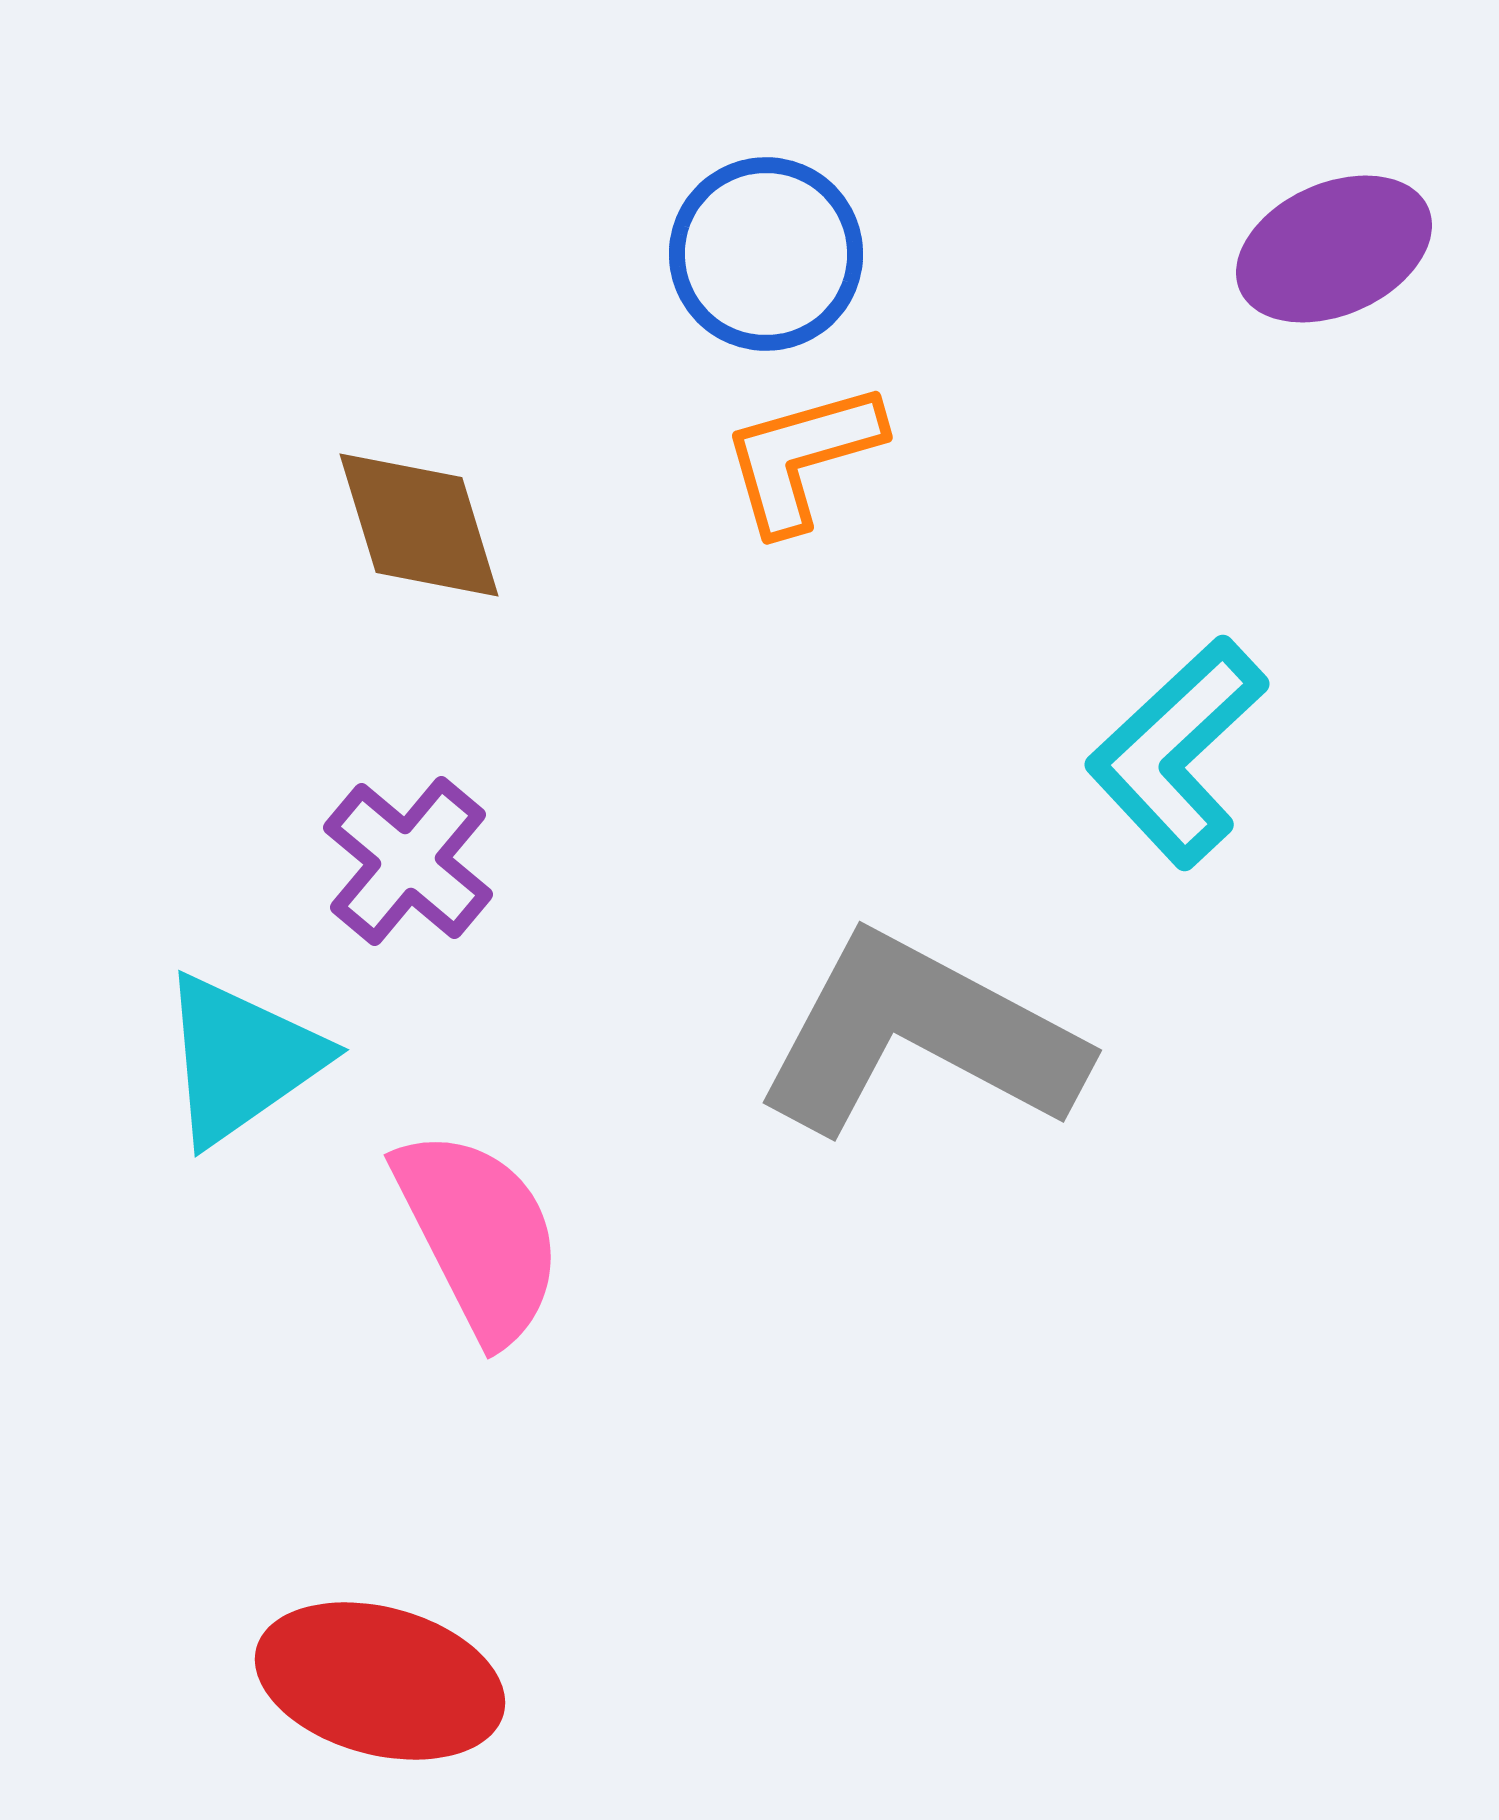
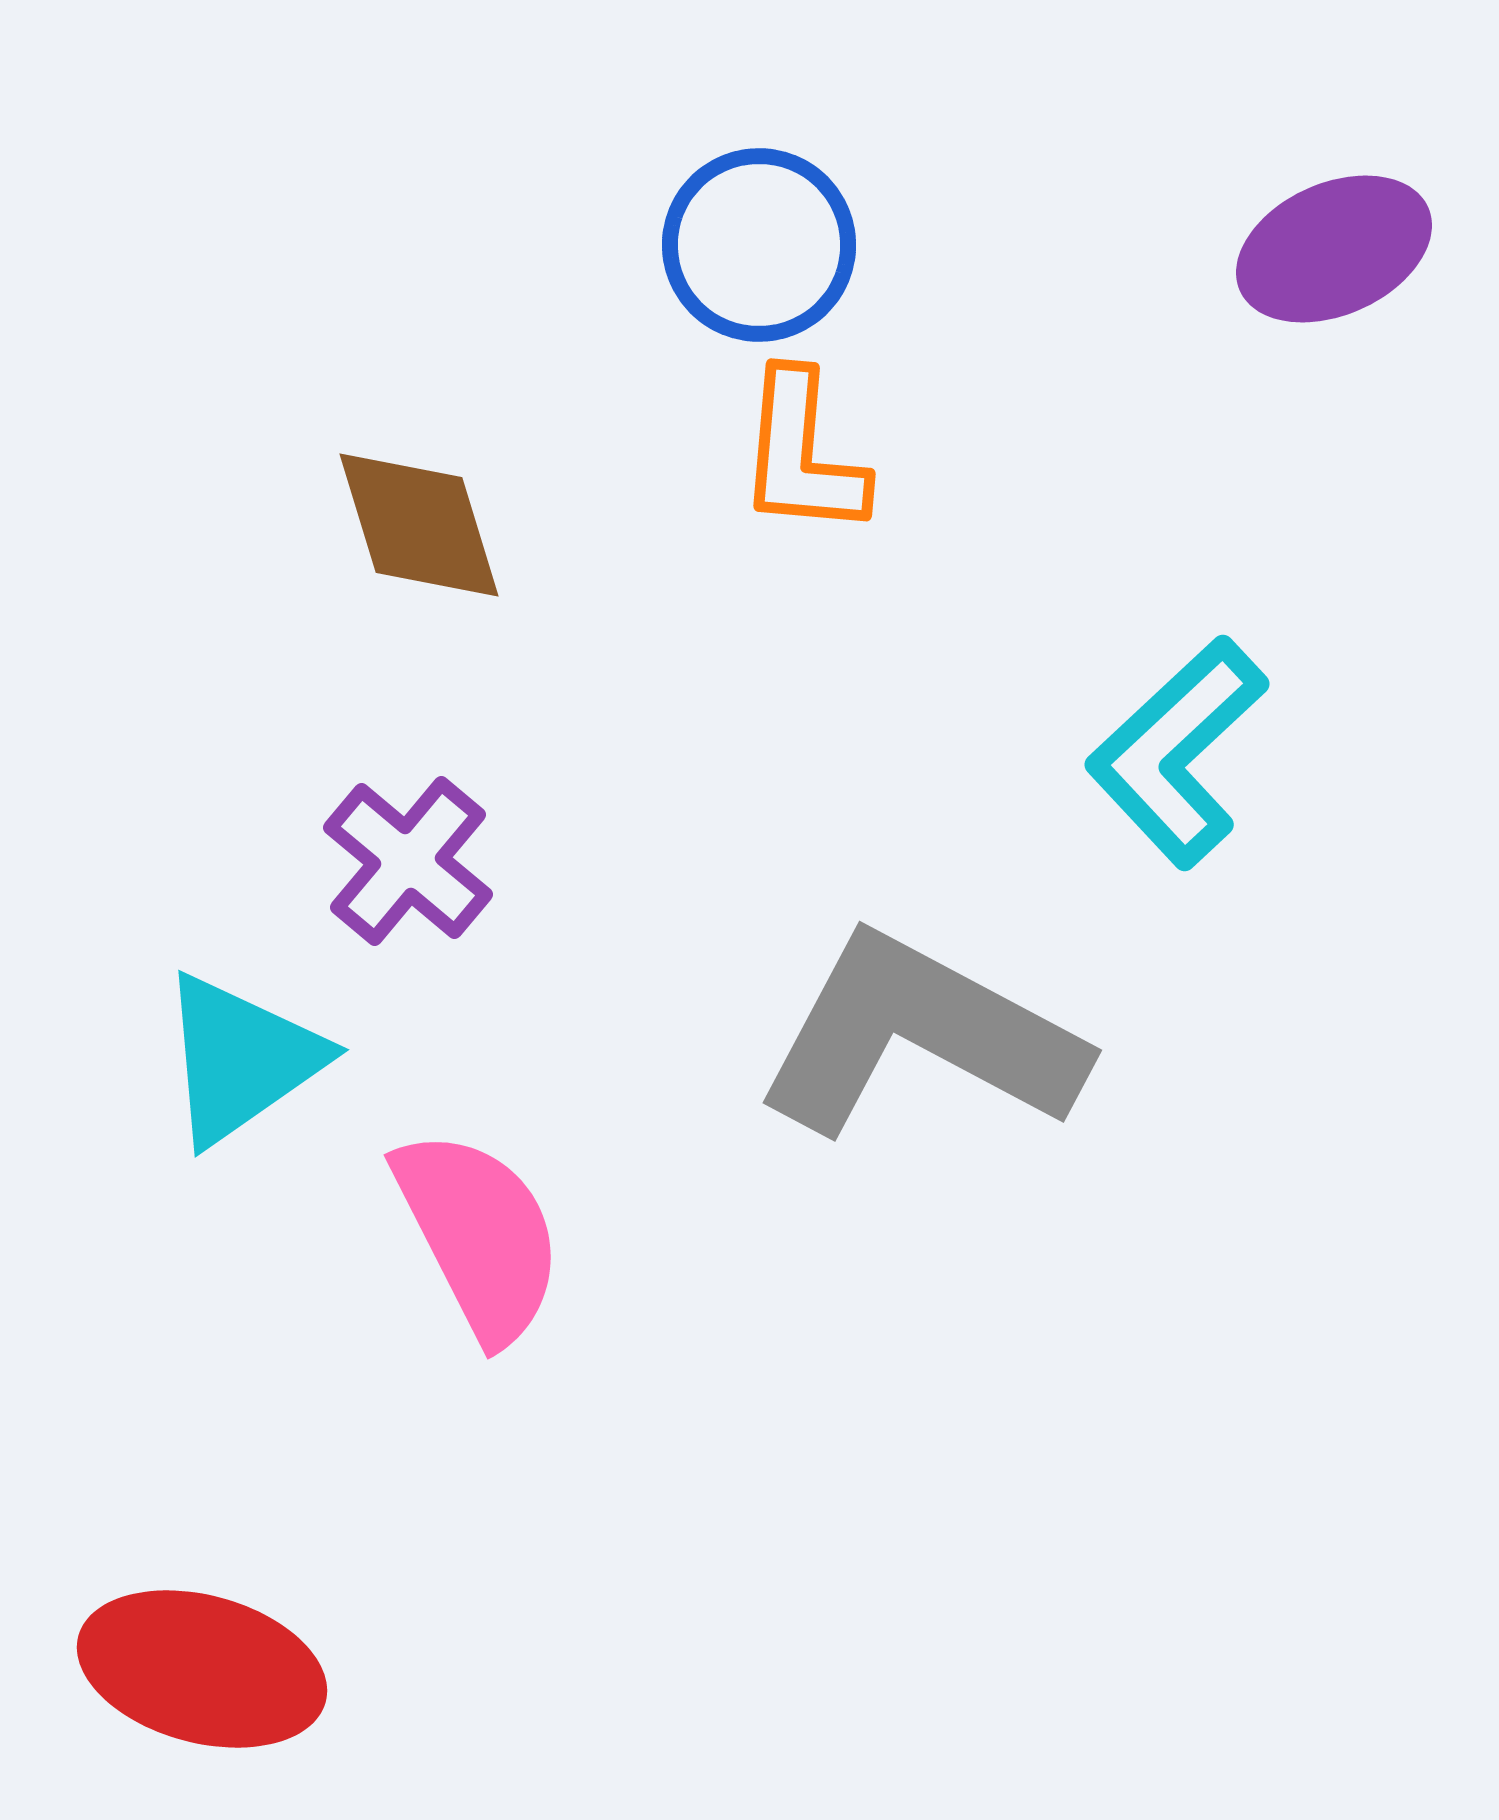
blue circle: moved 7 px left, 9 px up
orange L-shape: moved 3 px up; rotated 69 degrees counterclockwise
red ellipse: moved 178 px left, 12 px up
